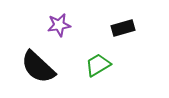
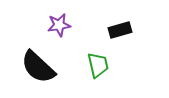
black rectangle: moved 3 px left, 2 px down
green trapezoid: rotated 108 degrees clockwise
